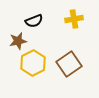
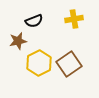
yellow hexagon: moved 6 px right
